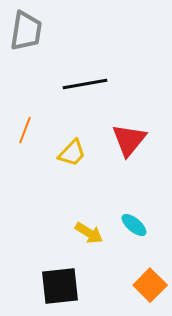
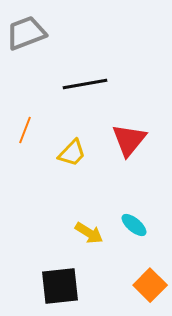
gray trapezoid: moved 2 px down; rotated 120 degrees counterclockwise
